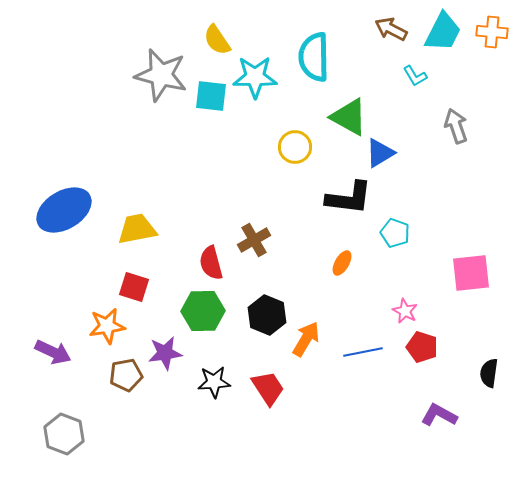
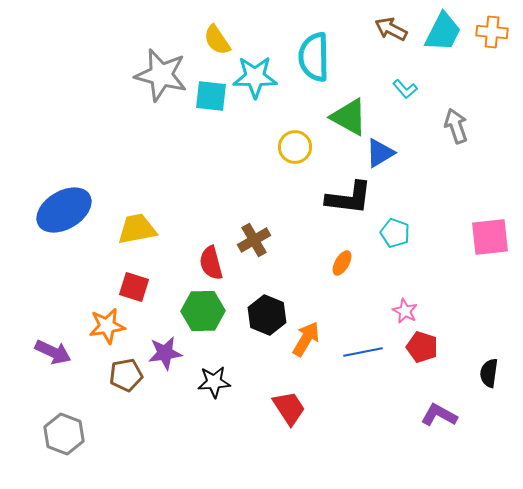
cyan L-shape: moved 10 px left, 13 px down; rotated 10 degrees counterclockwise
pink square: moved 19 px right, 36 px up
red trapezoid: moved 21 px right, 20 px down
